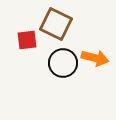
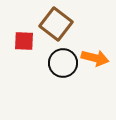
brown square: rotated 12 degrees clockwise
red square: moved 3 px left, 1 px down; rotated 10 degrees clockwise
